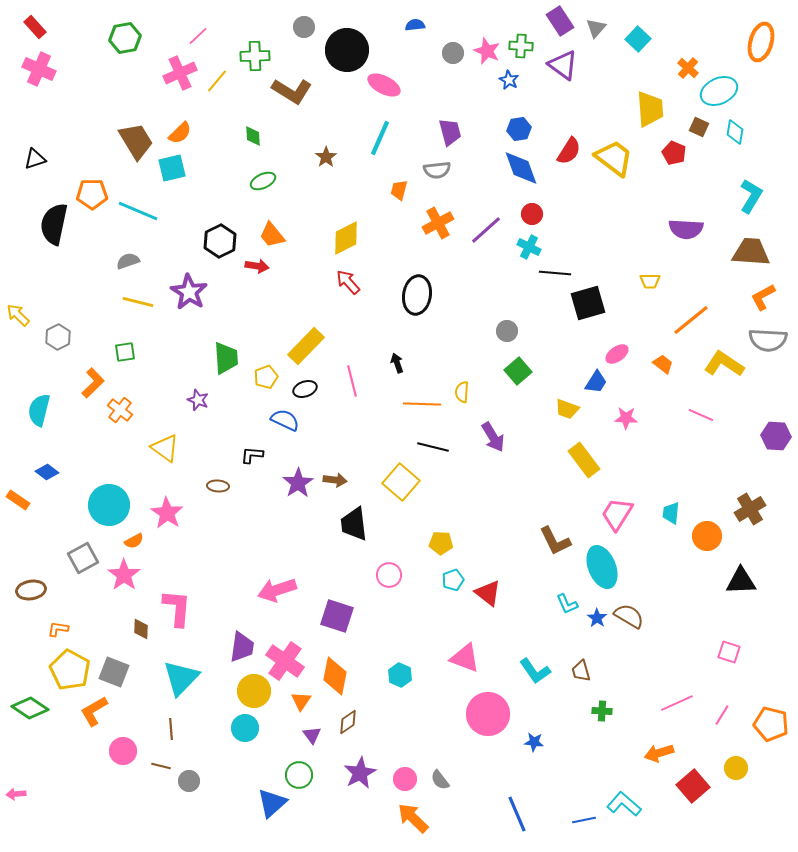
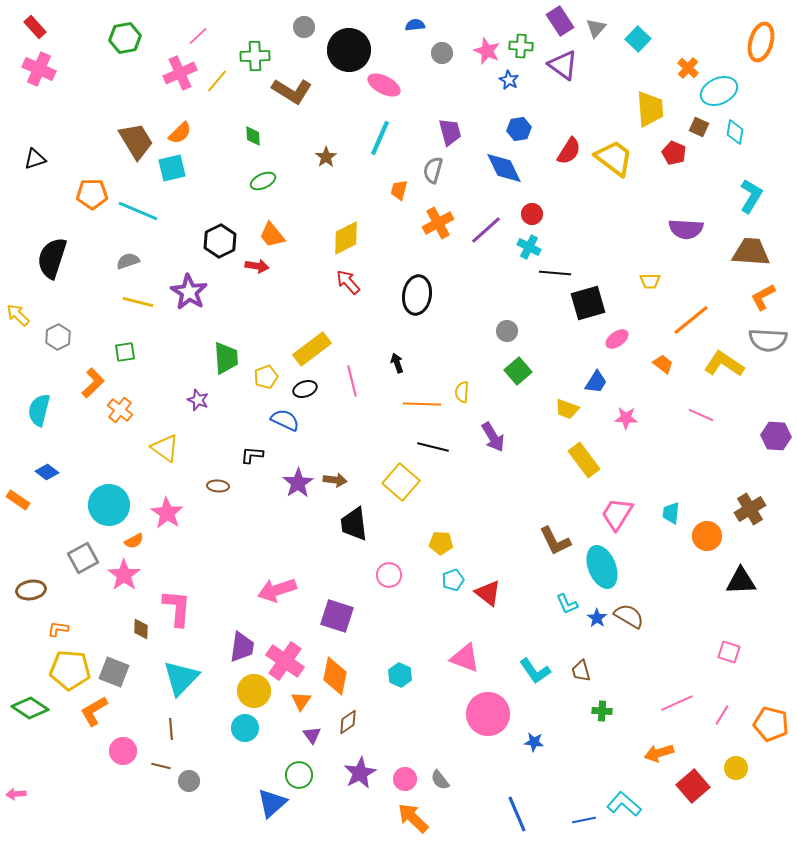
black circle at (347, 50): moved 2 px right
gray circle at (453, 53): moved 11 px left
blue diamond at (521, 168): moved 17 px left; rotated 6 degrees counterclockwise
gray semicircle at (437, 170): moved 4 px left; rotated 112 degrees clockwise
black semicircle at (54, 224): moved 2 px left, 34 px down; rotated 6 degrees clockwise
yellow rectangle at (306, 346): moved 6 px right, 3 px down; rotated 9 degrees clockwise
pink ellipse at (617, 354): moved 15 px up
yellow pentagon at (70, 670): rotated 24 degrees counterclockwise
